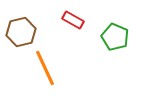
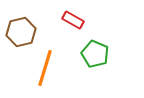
green pentagon: moved 20 px left, 17 px down
orange line: rotated 42 degrees clockwise
